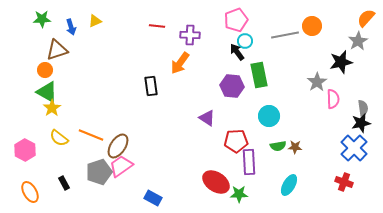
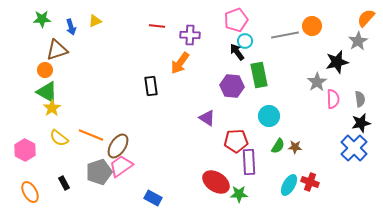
black star at (341, 62): moved 4 px left
gray semicircle at (363, 108): moved 3 px left, 9 px up
green semicircle at (278, 146): rotated 49 degrees counterclockwise
red cross at (344, 182): moved 34 px left
